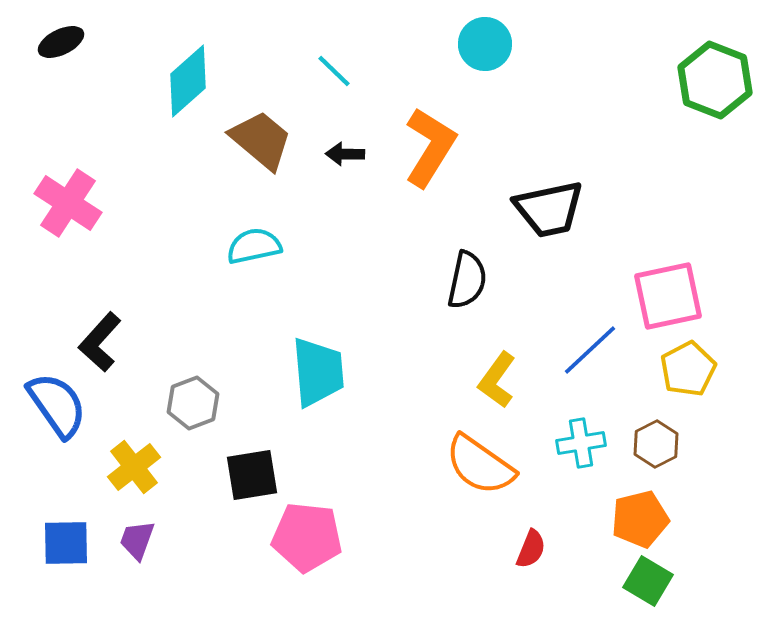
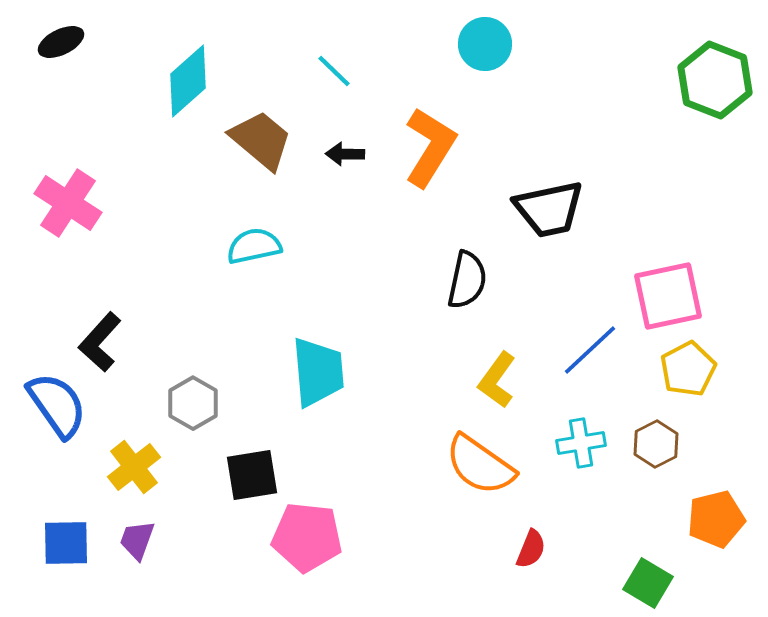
gray hexagon: rotated 9 degrees counterclockwise
orange pentagon: moved 76 px right
green square: moved 2 px down
